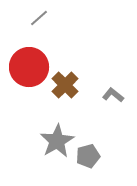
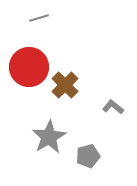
gray line: rotated 24 degrees clockwise
gray L-shape: moved 12 px down
gray star: moved 8 px left, 4 px up
